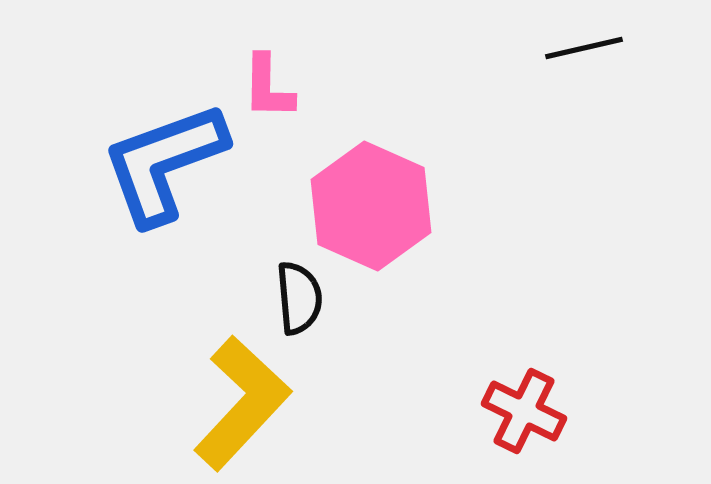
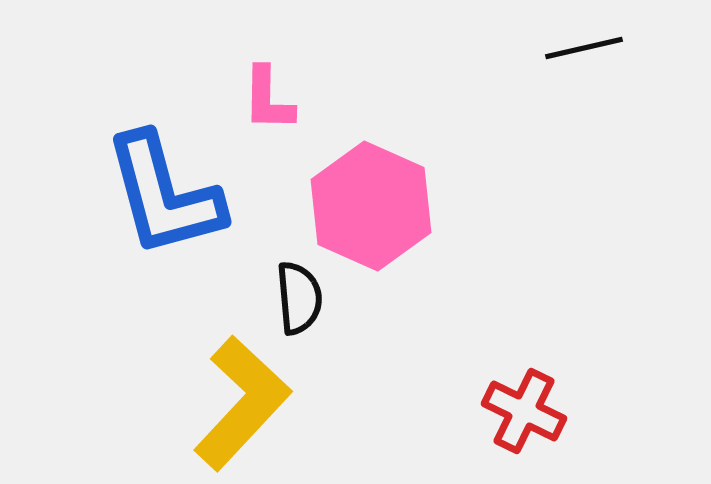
pink L-shape: moved 12 px down
blue L-shape: moved 32 px down; rotated 85 degrees counterclockwise
